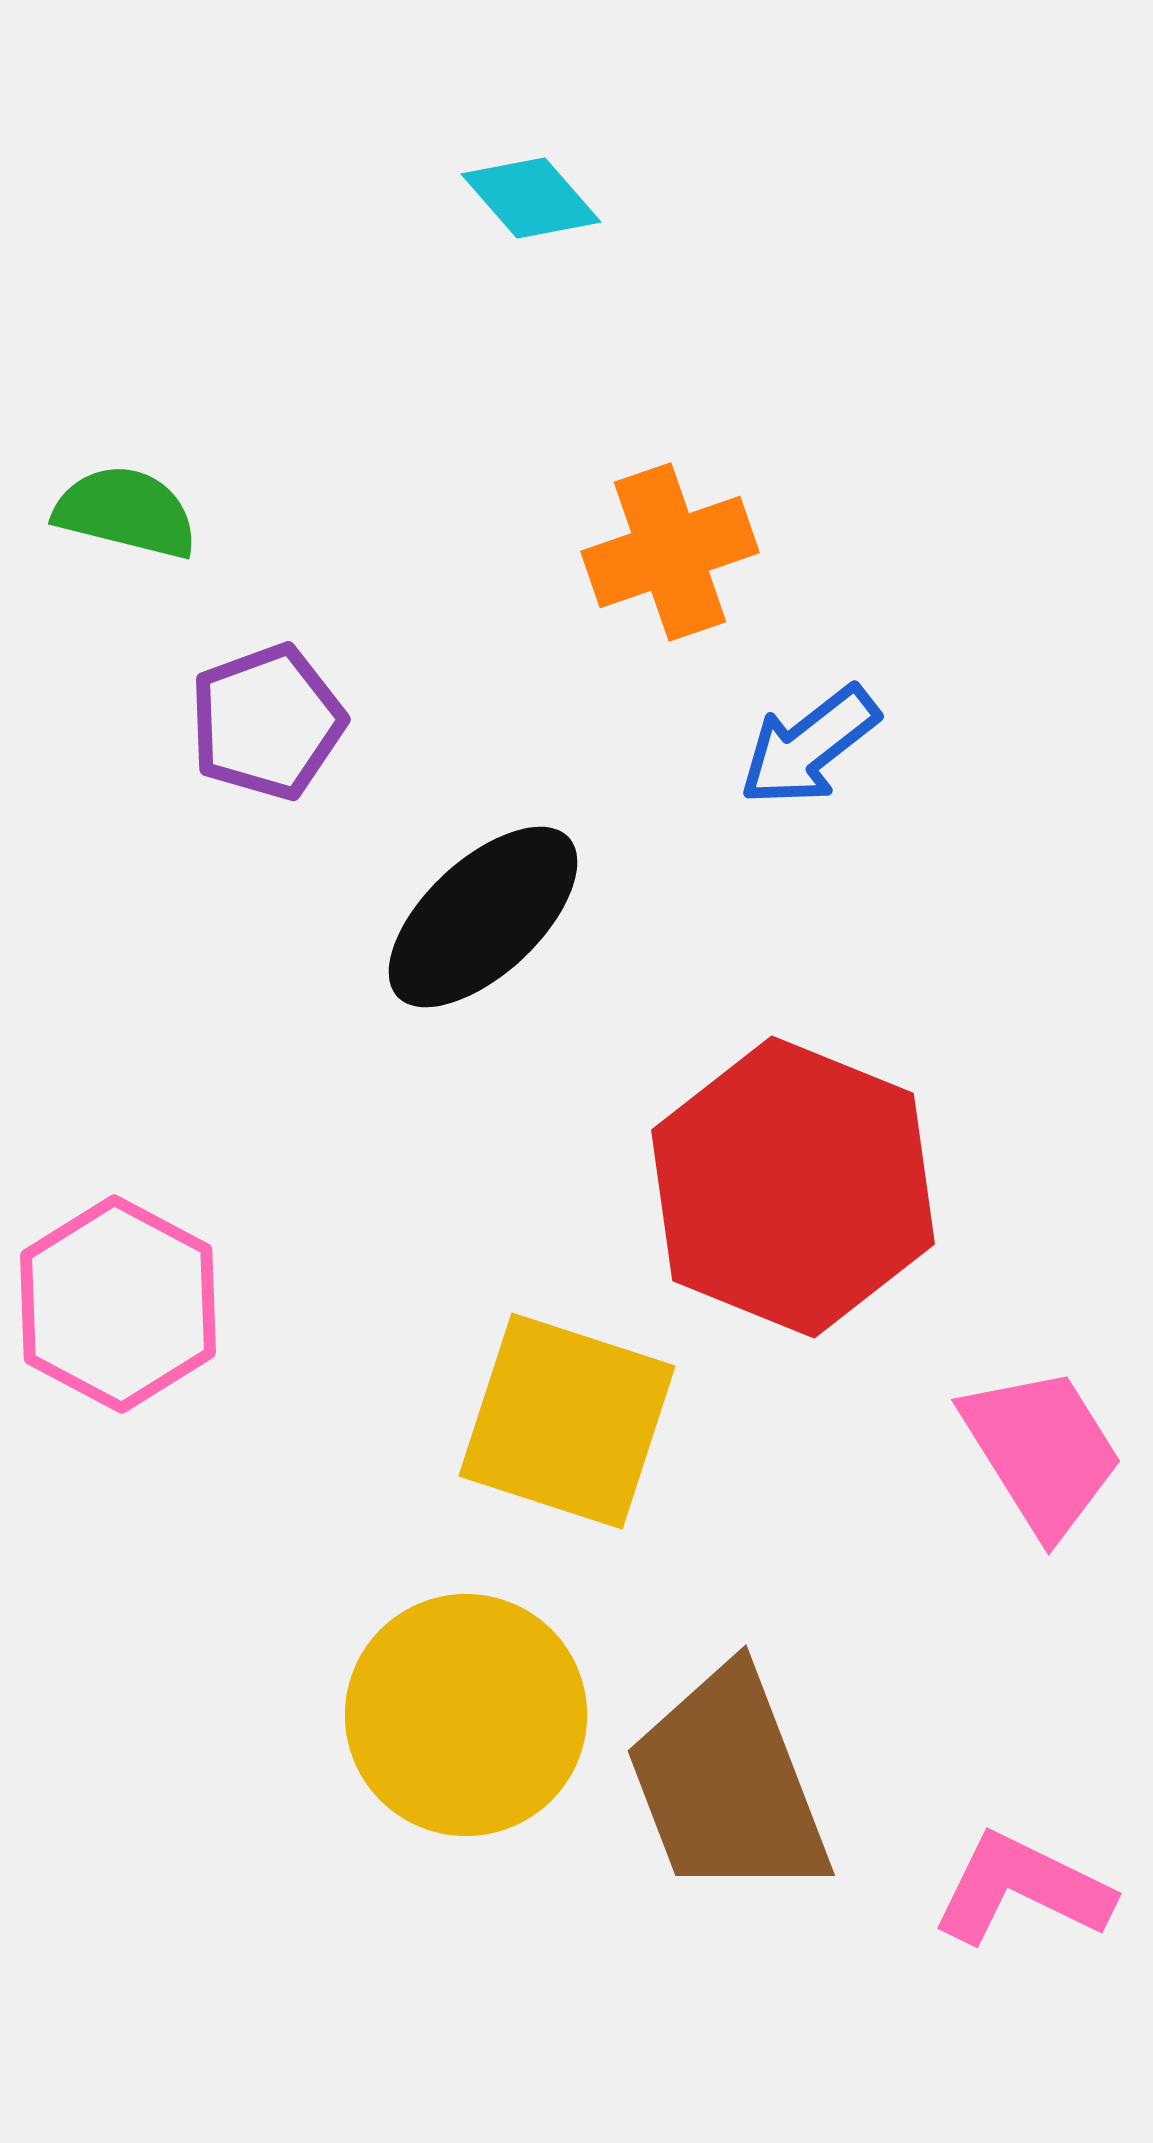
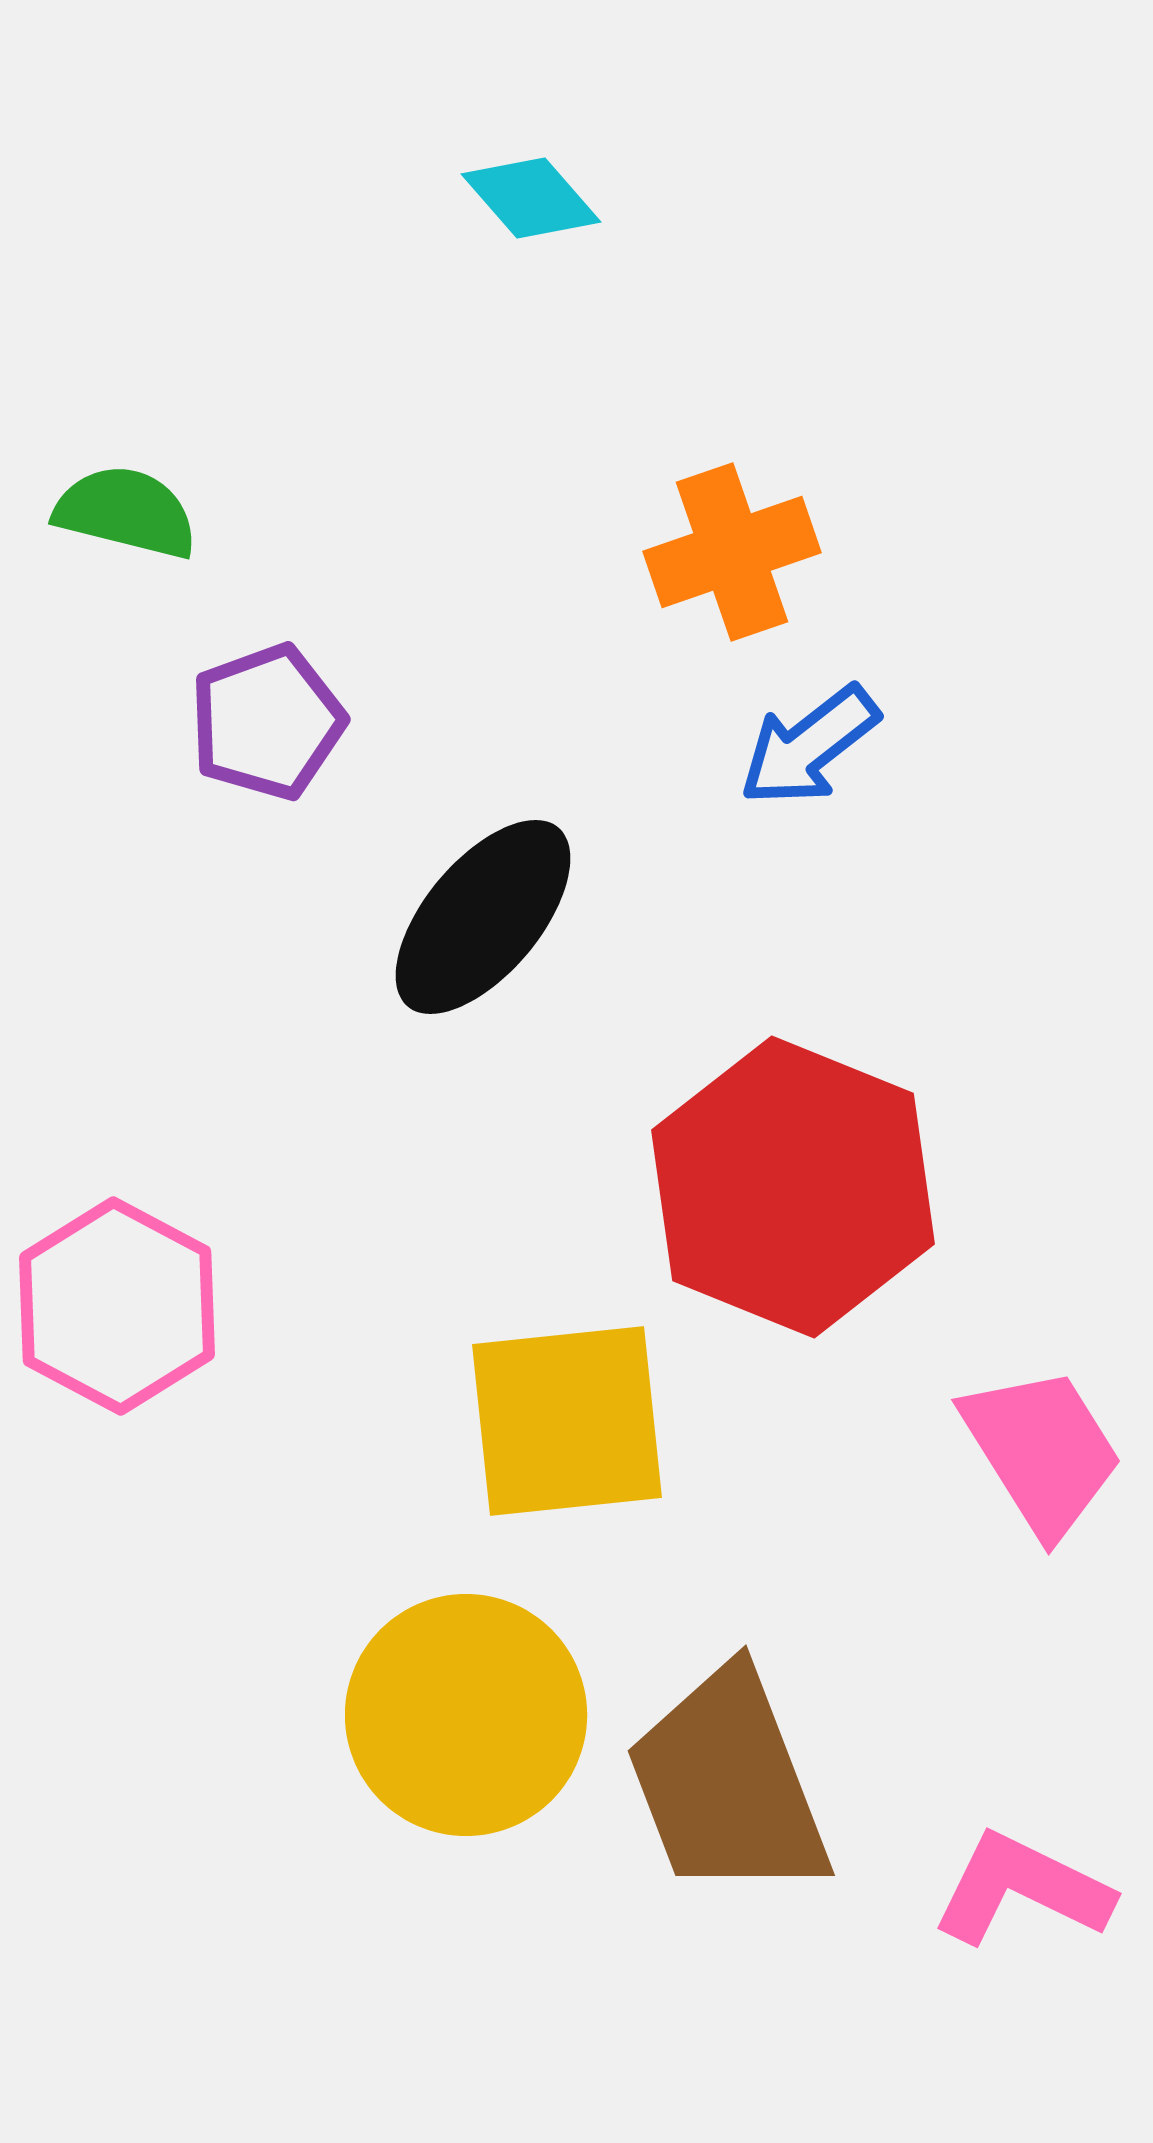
orange cross: moved 62 px right
black ellipse: rotated 7 degrees counterclockwise
pink hexagon: moved 1 px left, 2 px down
yellow square: rotated 24 degrees counterclockwise
